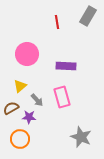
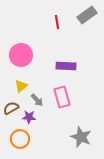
gray rectangle: moved 1 px left, 1 px up; rotated 24 degrees clockwise
pink circle: moved 6 px left, 1 px down
yellow triangle: moved 1 px right
